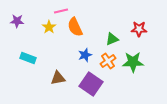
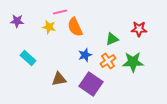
pink line: moved 1 px left, 1 px down
yellow star: rotated 24 degrees counterclockwise
cyan rectangle: rotated 21 degrees clockwise
brown triangle: moved 1 px right, 1 px down
